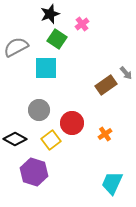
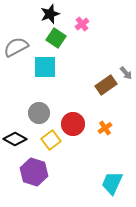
green square: moved 1 px left, 1 px up
cyan square: moved 1 px left, 1 px up
gray circle: moved 3 px down
red circle: moved 1 px right, 1 px down
orange cross: moved 6 px up
